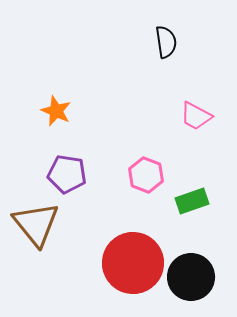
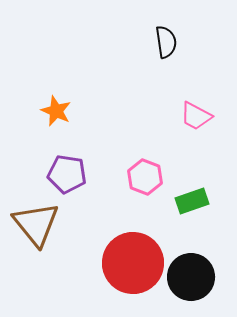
pink hexagon: moved 1 px left, 2 px down
